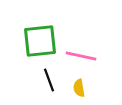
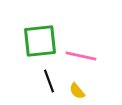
black line: moved 1 px down
yellow semicircle: moved 2 px left, 3 px down; rotated 30 degrees counterclockwise
